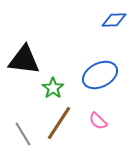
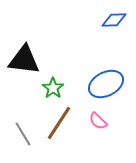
blue ellipse: moved 6 px right, 9 px down
